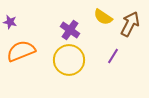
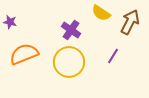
yellow semicircle: moved 2 px left, 4 px up
brown arrow: moved 2 px up
purple cross: moved 1 px right
orange semicircle: moved 3 px right, 3 px down
yellow circle: moved 2 px down
